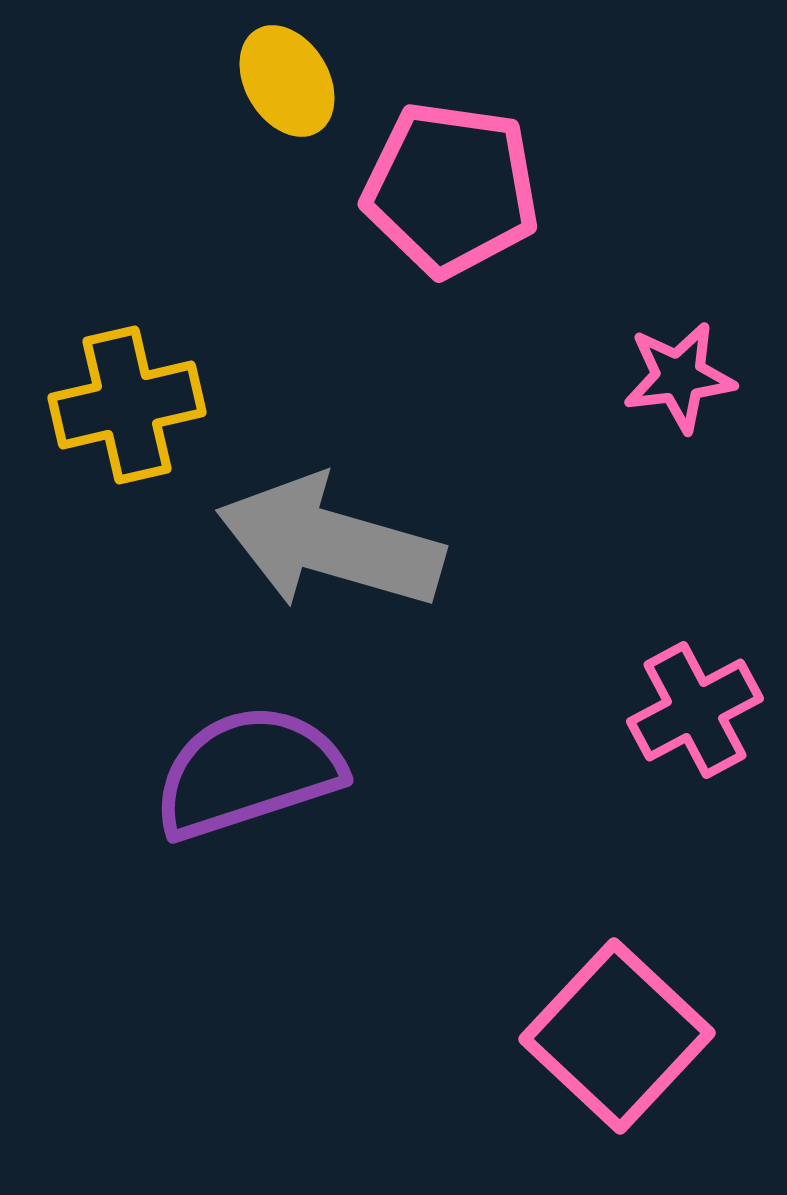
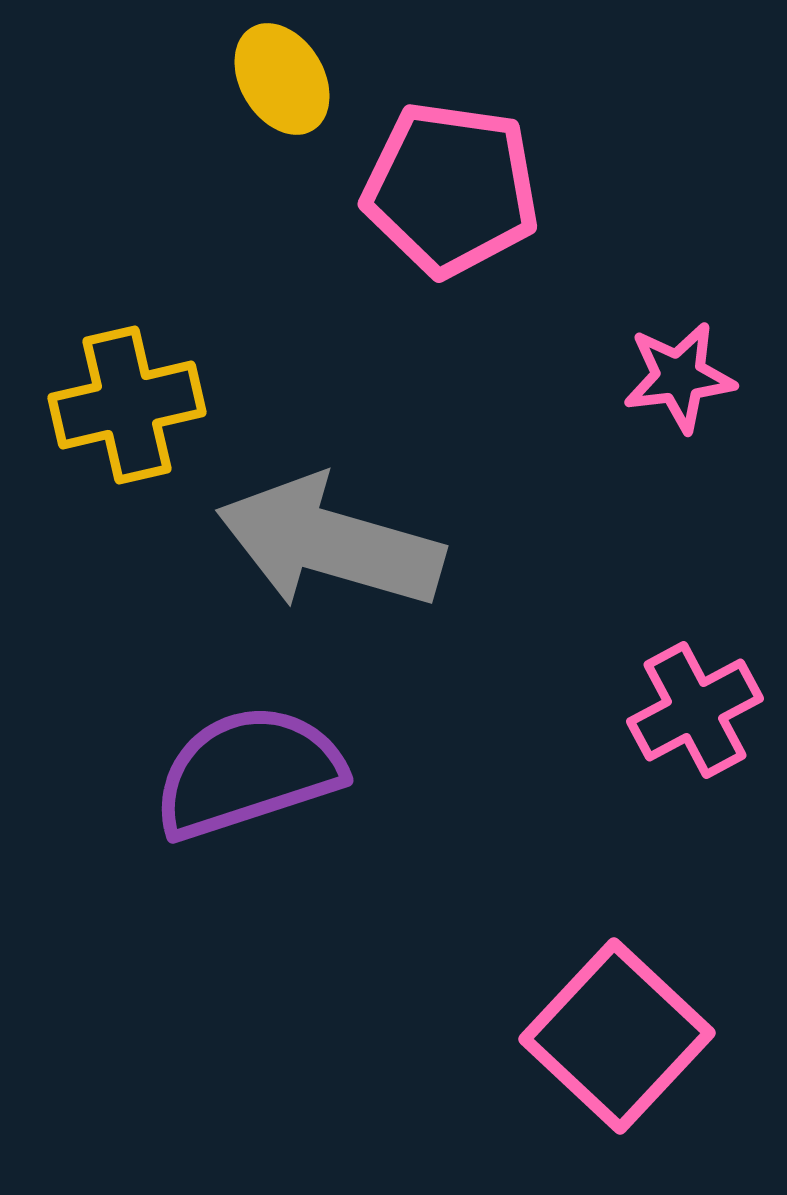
yellow ellipse: moved 5 px left, 2 px up
